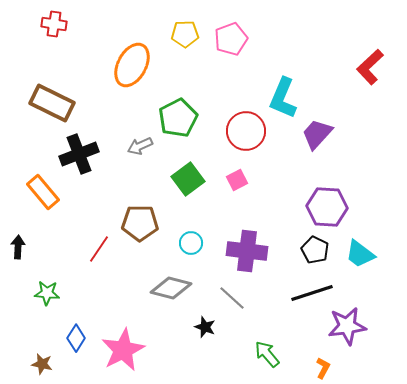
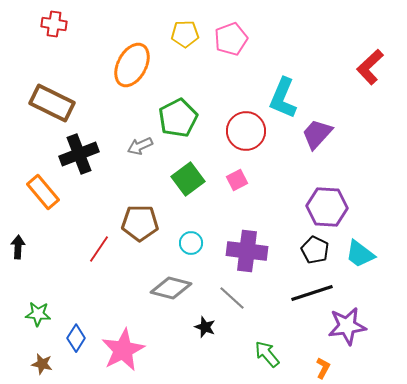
green star: moved 9 px left, 21 px down
